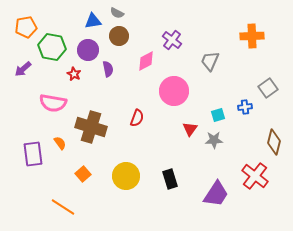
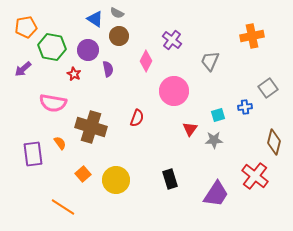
blue triangle: moved 2 px right, 2 px up; rotated 42 degrees clockwise
orange cross: rotated 10 degrees counterclockwise
pink diamond: rotated 35 degrees counterclockwise
yellow circle: moved 10 px left, 4 px down
